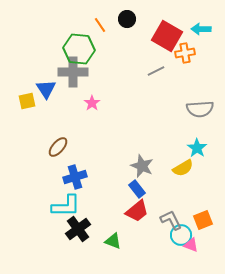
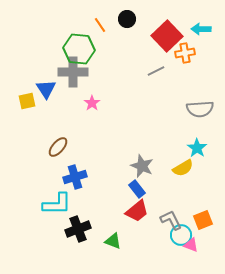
red square: rotated 16 degrees clockwise
cyan L-shape: moved 9 px left, 2 px up
black cross: rotated 15 degrees clockwise
